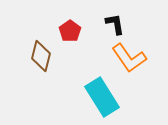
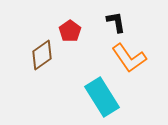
black L-shape: moved 1 px right, 2 px up
brown diamond: moved 1 px right, 1 px up; rotated 40 degrees clockwise
